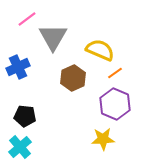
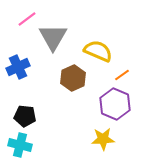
yellow semicircle: moved 2 px left, 1 px down
orange line: moved 7 px right, 2 px down
cyan cross: moved 2 px up; rotated 35 degrees counterclockwise
